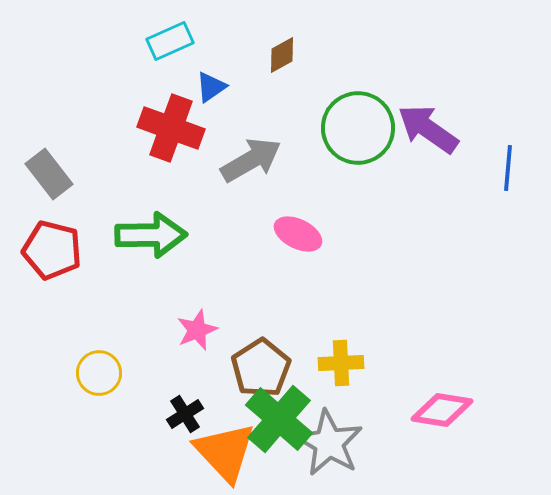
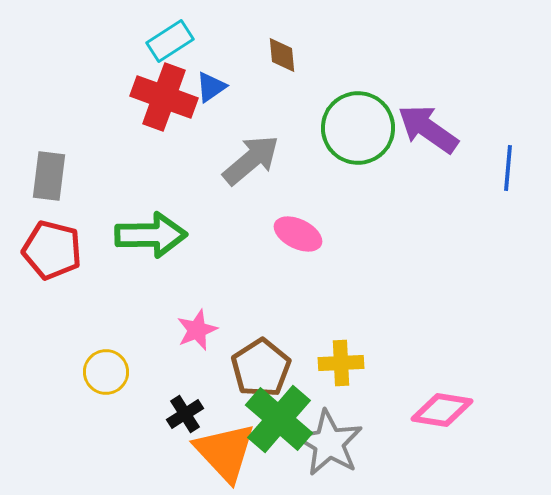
cyan rectangle: rotated 9 degrees counterclockwise
brown diamond: rotated 66 degrees counterclockwise
red cross: moved 7 px left, 31 px up
gray arrow: rotated 10 degrees counterclockwise
gray rectangle: moved 2 px down; rotated 45 degrees clockwise
yellow circle: moved 7 px right, 1 px up
